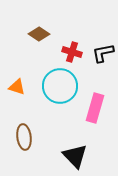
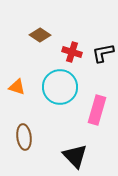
brown diamond: moved 1 px right, 1 px down
cyan circle: moved 1 px down
pink rectangle: moved 2 px right, 2 px down
